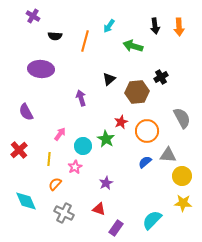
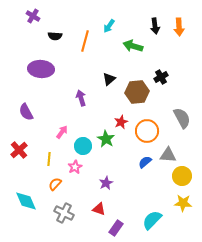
pink arrow: moved 2 px right, 2 px up
